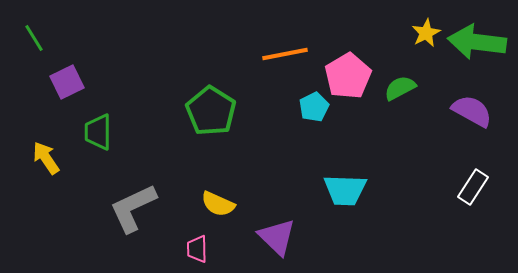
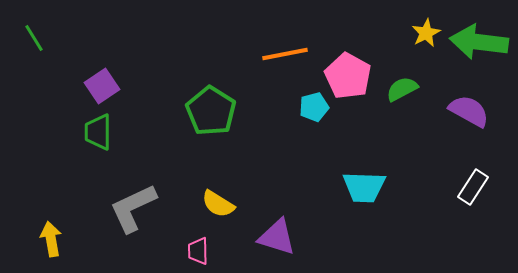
green arrow: moved 2 px right
pink pentagon: rotated 12 degrees counterclockwise
purple square: moved 35 px right, 4 px down; rotated 8 degrees counterclockwise
green semicircle: moved 2 px right, 1 px down
cyan pentagon: rotated 12 degrees clockwise
purple semicircle: moved 3 px left
yellow arrow: moved 5 px right, 81 px down; rotated 24 degrees clockwise
cyan trapezoid: moved 19 px right, 3 px up
yellow semicircle: rotated 8 degrees clockwise
purple triangle: rotated 27 degrees counterclockwise
pink trapezoid: moved 1 px right, 2 px down
